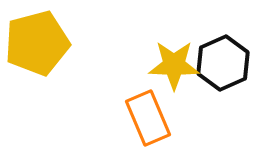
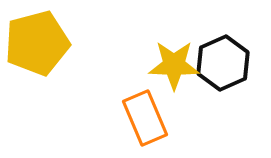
orange rectangle: moved 3 px left
